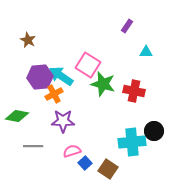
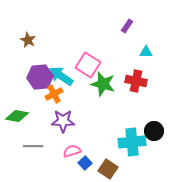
red cross: moved 2 px right, 10 px up
